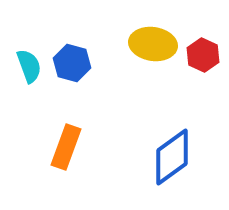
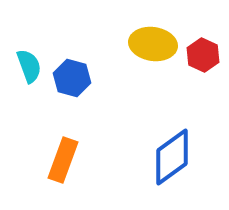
blue hexagon: moved 15 px down
orange rectangle: moved 3 px left, 13 px down
